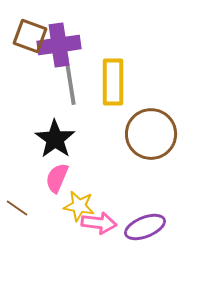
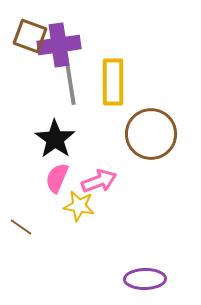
brown line: moved 4 px right, 19 px down
pink arrow: moved 42 px up; rotated 28 degrees counterclockwise
purple ellipse: moved 52 px down; rotated 21 degrees clockwise
